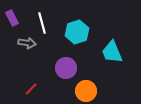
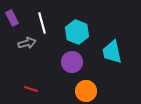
cyan hexagon: rotated 20 degrees counterclockwise
gray arrow: rotated 24 degrees counterclockwise
cyan trapezoid: rotated 10 degrees clockwise
purple circle: moved 6 px right, 6 px up
red line: rotated 64 degrees clockwise
